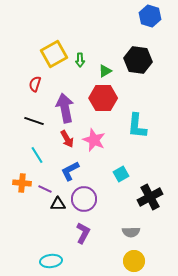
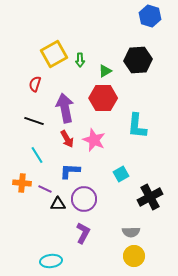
black hexagon: rotated 12 degrees counterclockwise
blue L-shape: rotated 30 degrees clockwise
yellow circle: moved 5 px up
